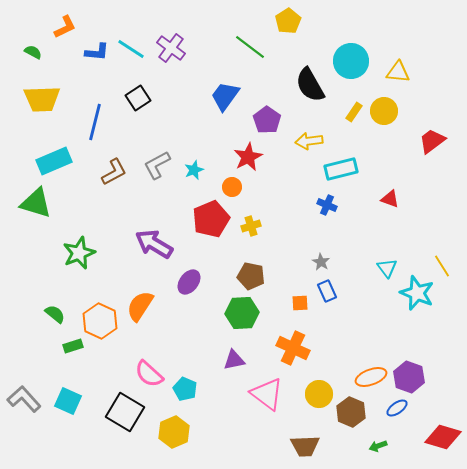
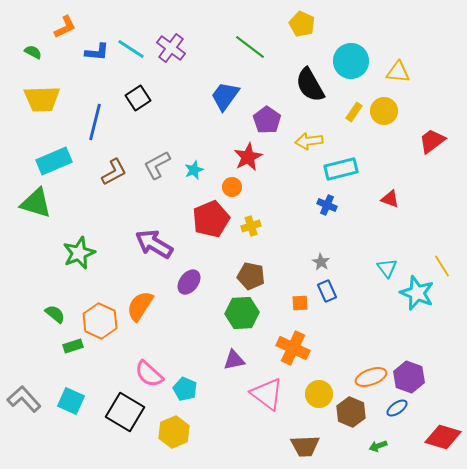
yellow pentagon at (288, 21): moved 14 px right, 3 px down; rotated 15 degrees counterclockwise
cyan square at (68, 401): moved 3 px right
